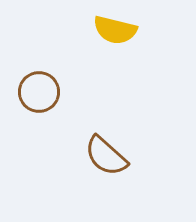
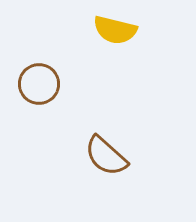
brown circle: moved 8 px up
